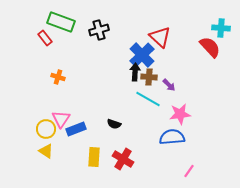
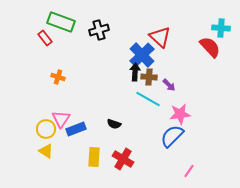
blue semicircle: moved 1 px up; rotated 40 degrees counterclockwise
